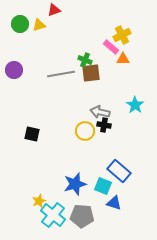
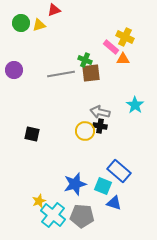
green circle: moved 1 px right, 1 px up
yellow cross: moved 3 px right, 2 px down; rotated 36 degrees counterclockwise
black cross: moved 4 px left, 1 px down
